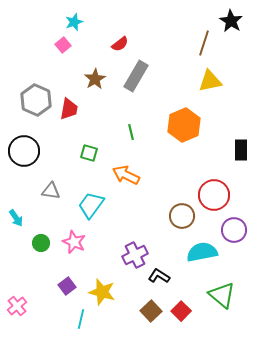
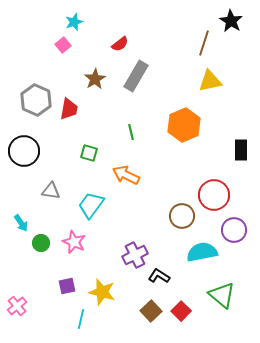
cyan arrow: moved 5 px right, 5 px down
purple square: rotated 24 degrees clockwise
